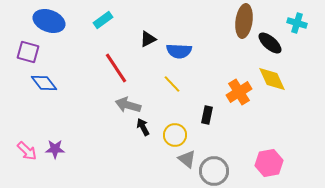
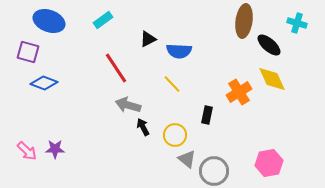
black ellipse: moved 1 px left, 2 px down
blue diamond: rotated 32 degrees counterclockwise
